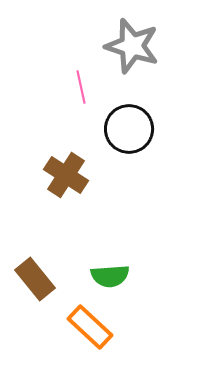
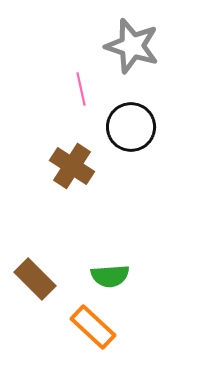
pink line: moved 2 px down
black circle: moved 2 px right, 2 px up
brown cross: moved 6 px right, 9 px up
brown rectangle: rotated 6 degrees counterclockwise
orange rectangle: moved 3 px right
